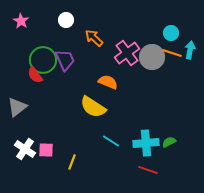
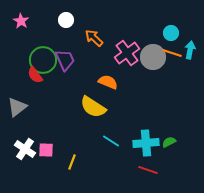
gray circle: moved 1 px right
